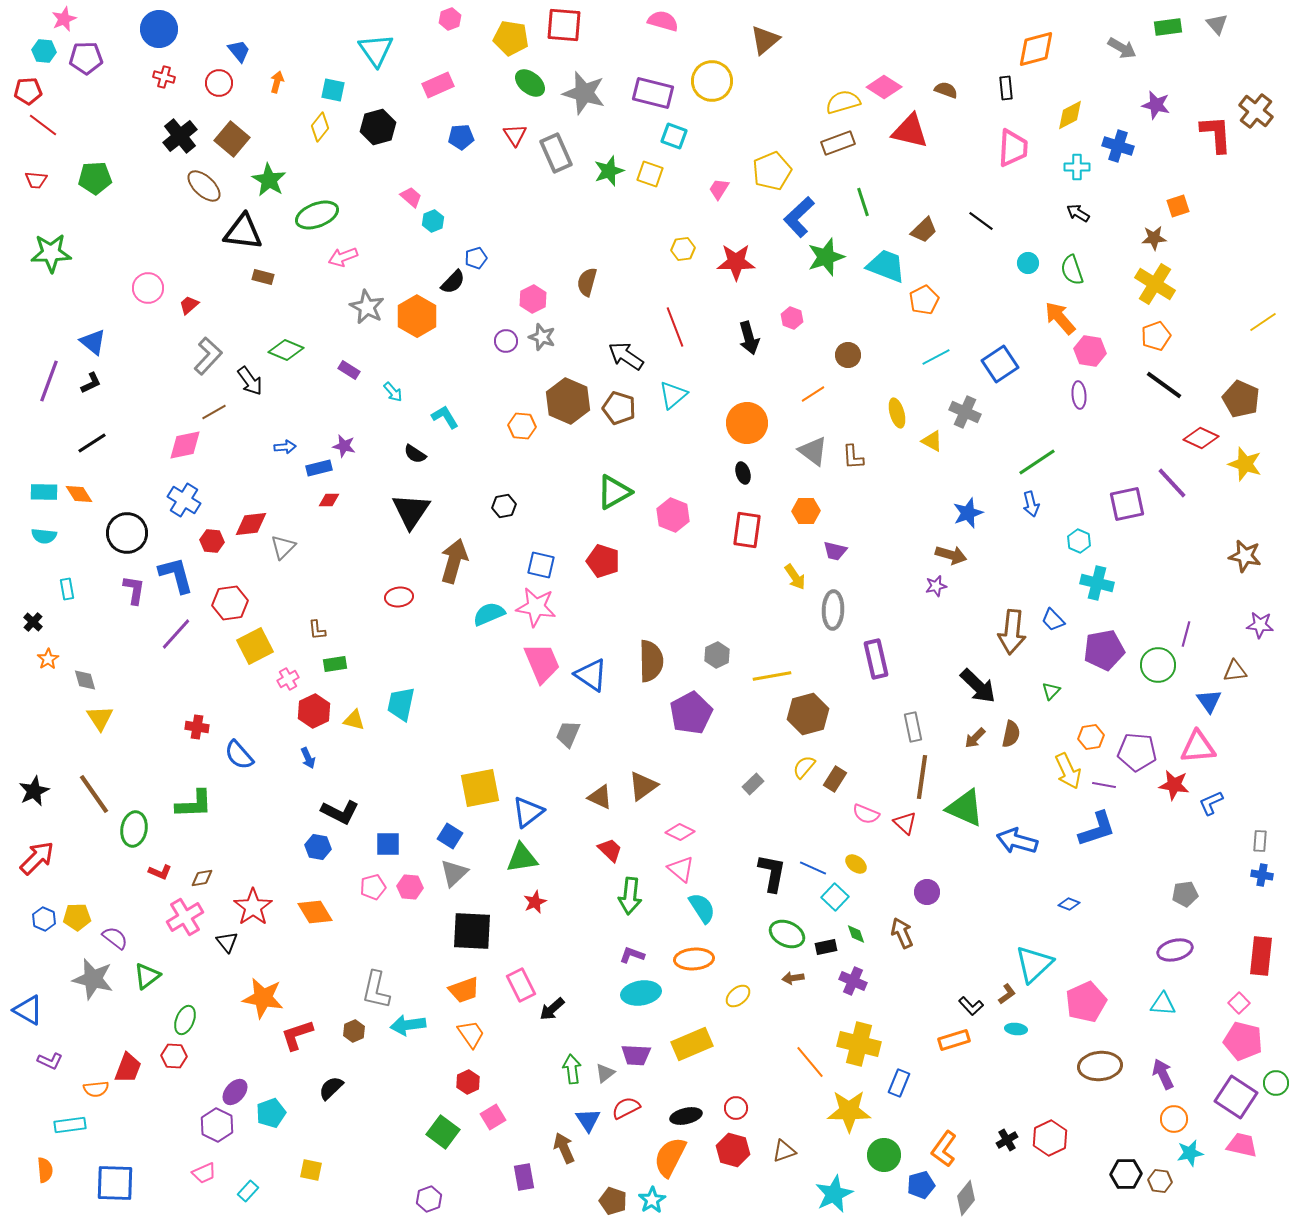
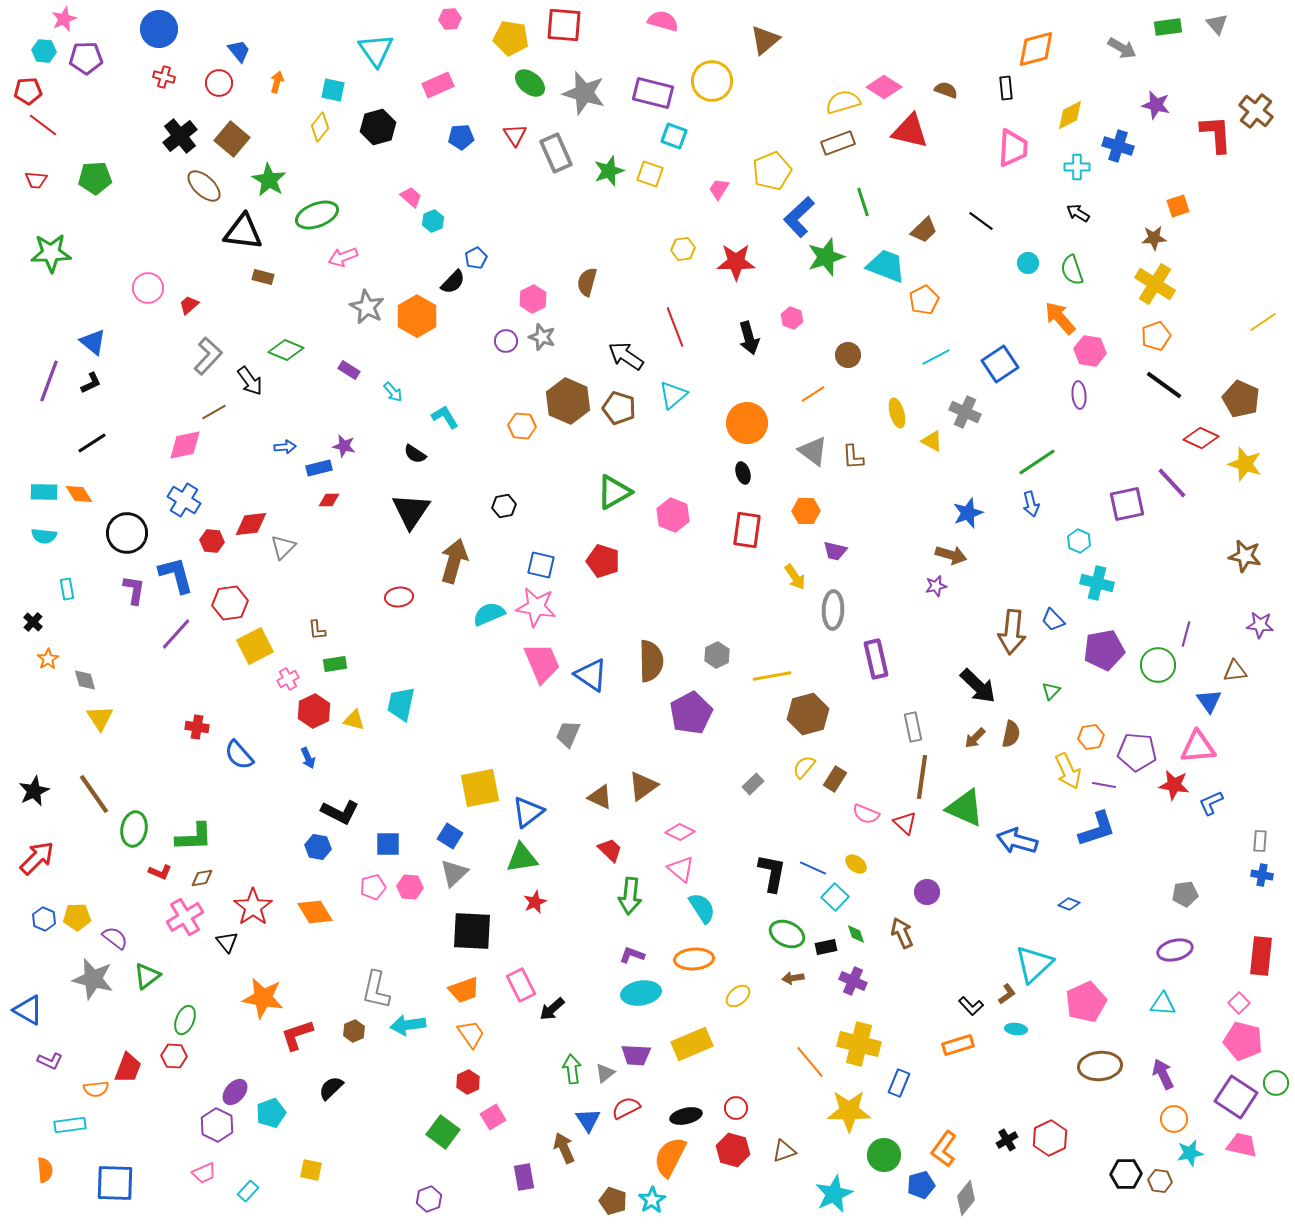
pink hexagon at (450, 19): rotated 15 degrees clockwise
blue pentagon at (476, 258): rotated 10 degrees counterclockwise
green L-shape at (194, 804): moved 33 px down
orange rectangle at (954, 1040): moved 4 px right, 5 px down
